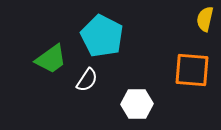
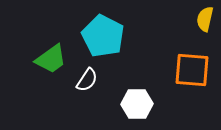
cyan pentagon: moved 1 px right
